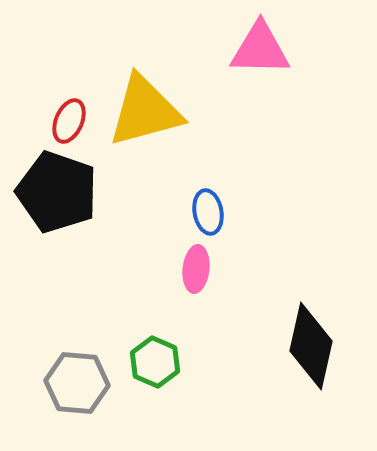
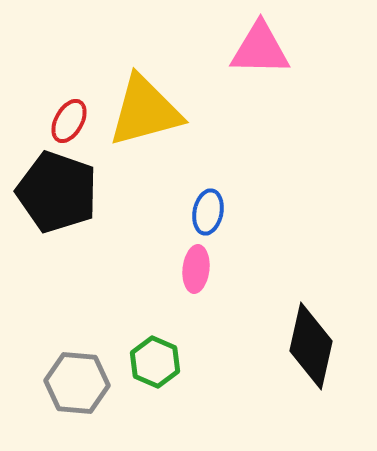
red ellipse: rotated 6 degrees clockwise
blue ellipse: rotated 21 degrees clockwise
